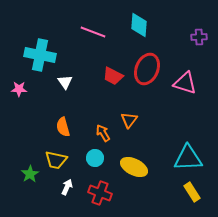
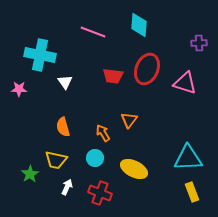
purple cross: moved 6 px down
red trapezoid: rotated 20 degrees counterclockwise
yellow ellipse: moved 2 px down
yellow rectangle: rotated 12 degrees clockwise
